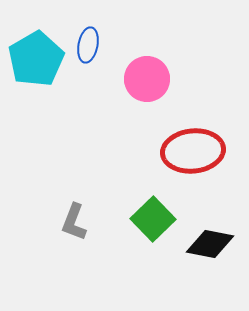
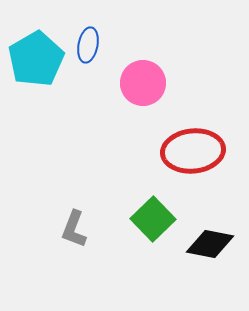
pink circle: moved 4 px left, 4 px down
gray L-shape: moved 7 px down
